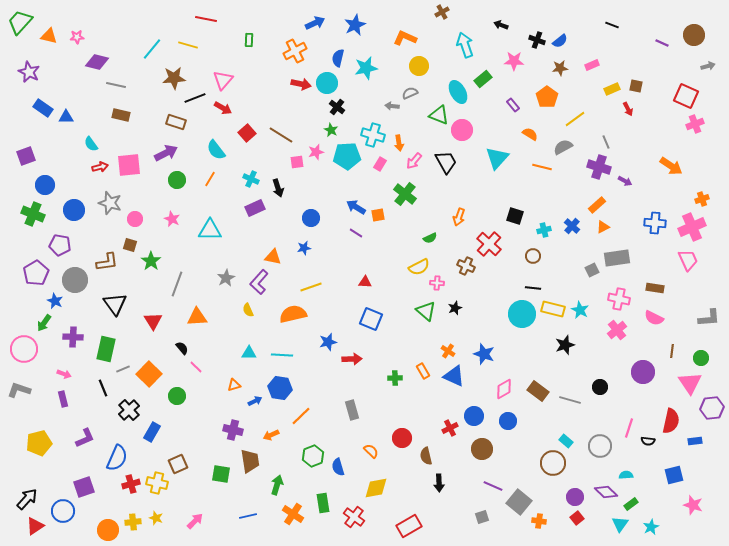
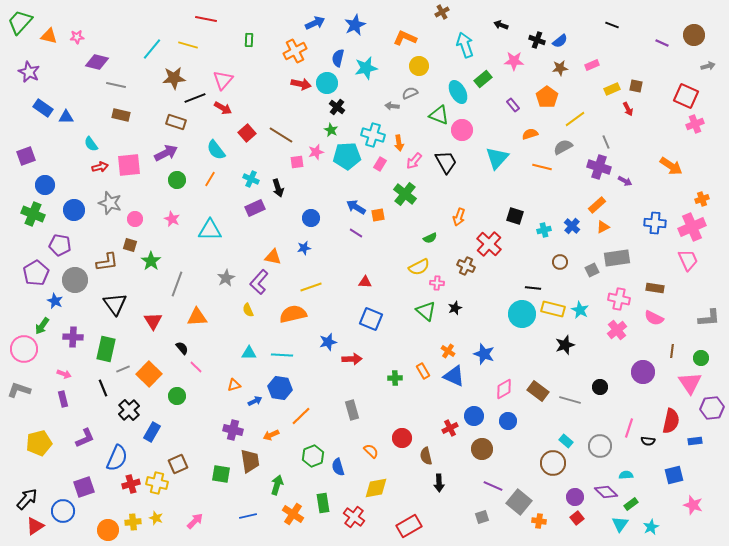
orange semicircle at (530, 134): rotated 49 degrees counterclockwise
brown circle at (533, 256): moved 27 px right, 6 px down
green arrow at (44, 323): moved 2 px left, 3 px down
